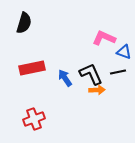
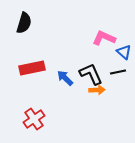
blue triangle: rotated 21 degrees clockwise
blue arrow: rotated 12 degrees counterclockwise
red cross: rotated 15 degrees counterclockwise
